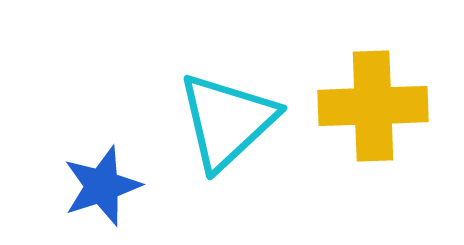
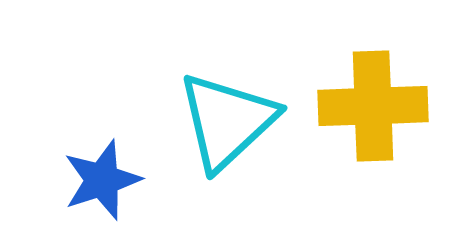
blue star: moved 6 px up
